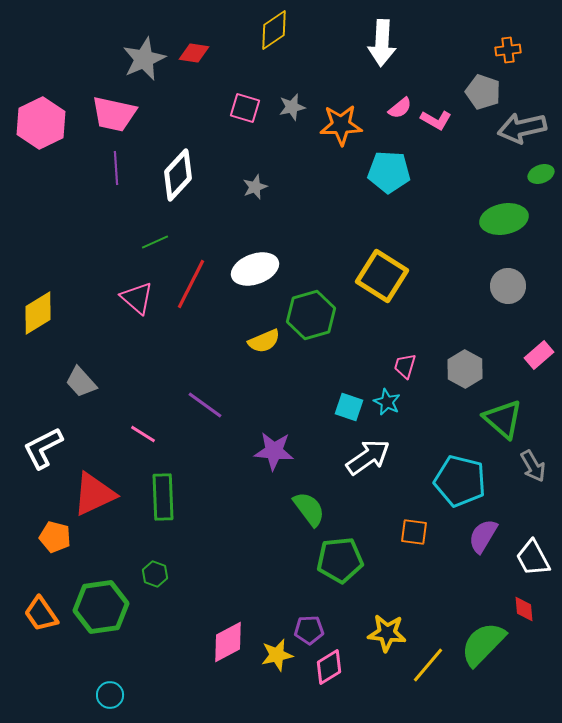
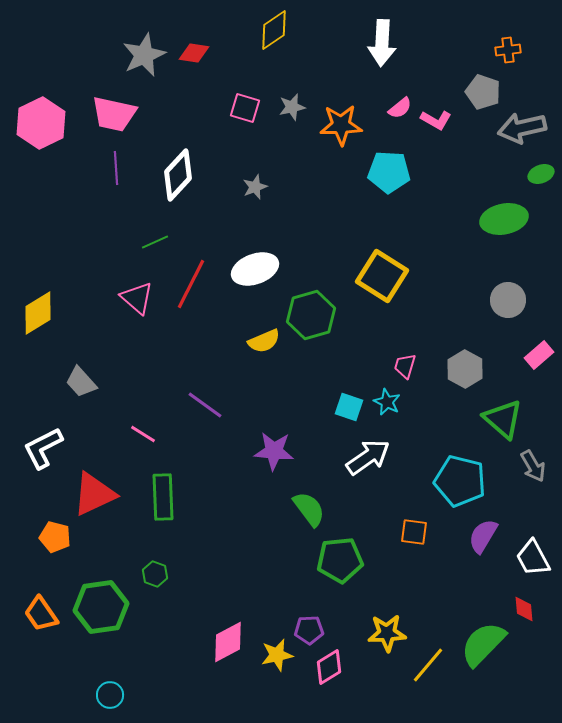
gray star at (144, 59): moved 4 px up
gray circle at (508, 286): moved 14 px down
yellow star at (387, 633): rotated 9 degrees counterclockwise
